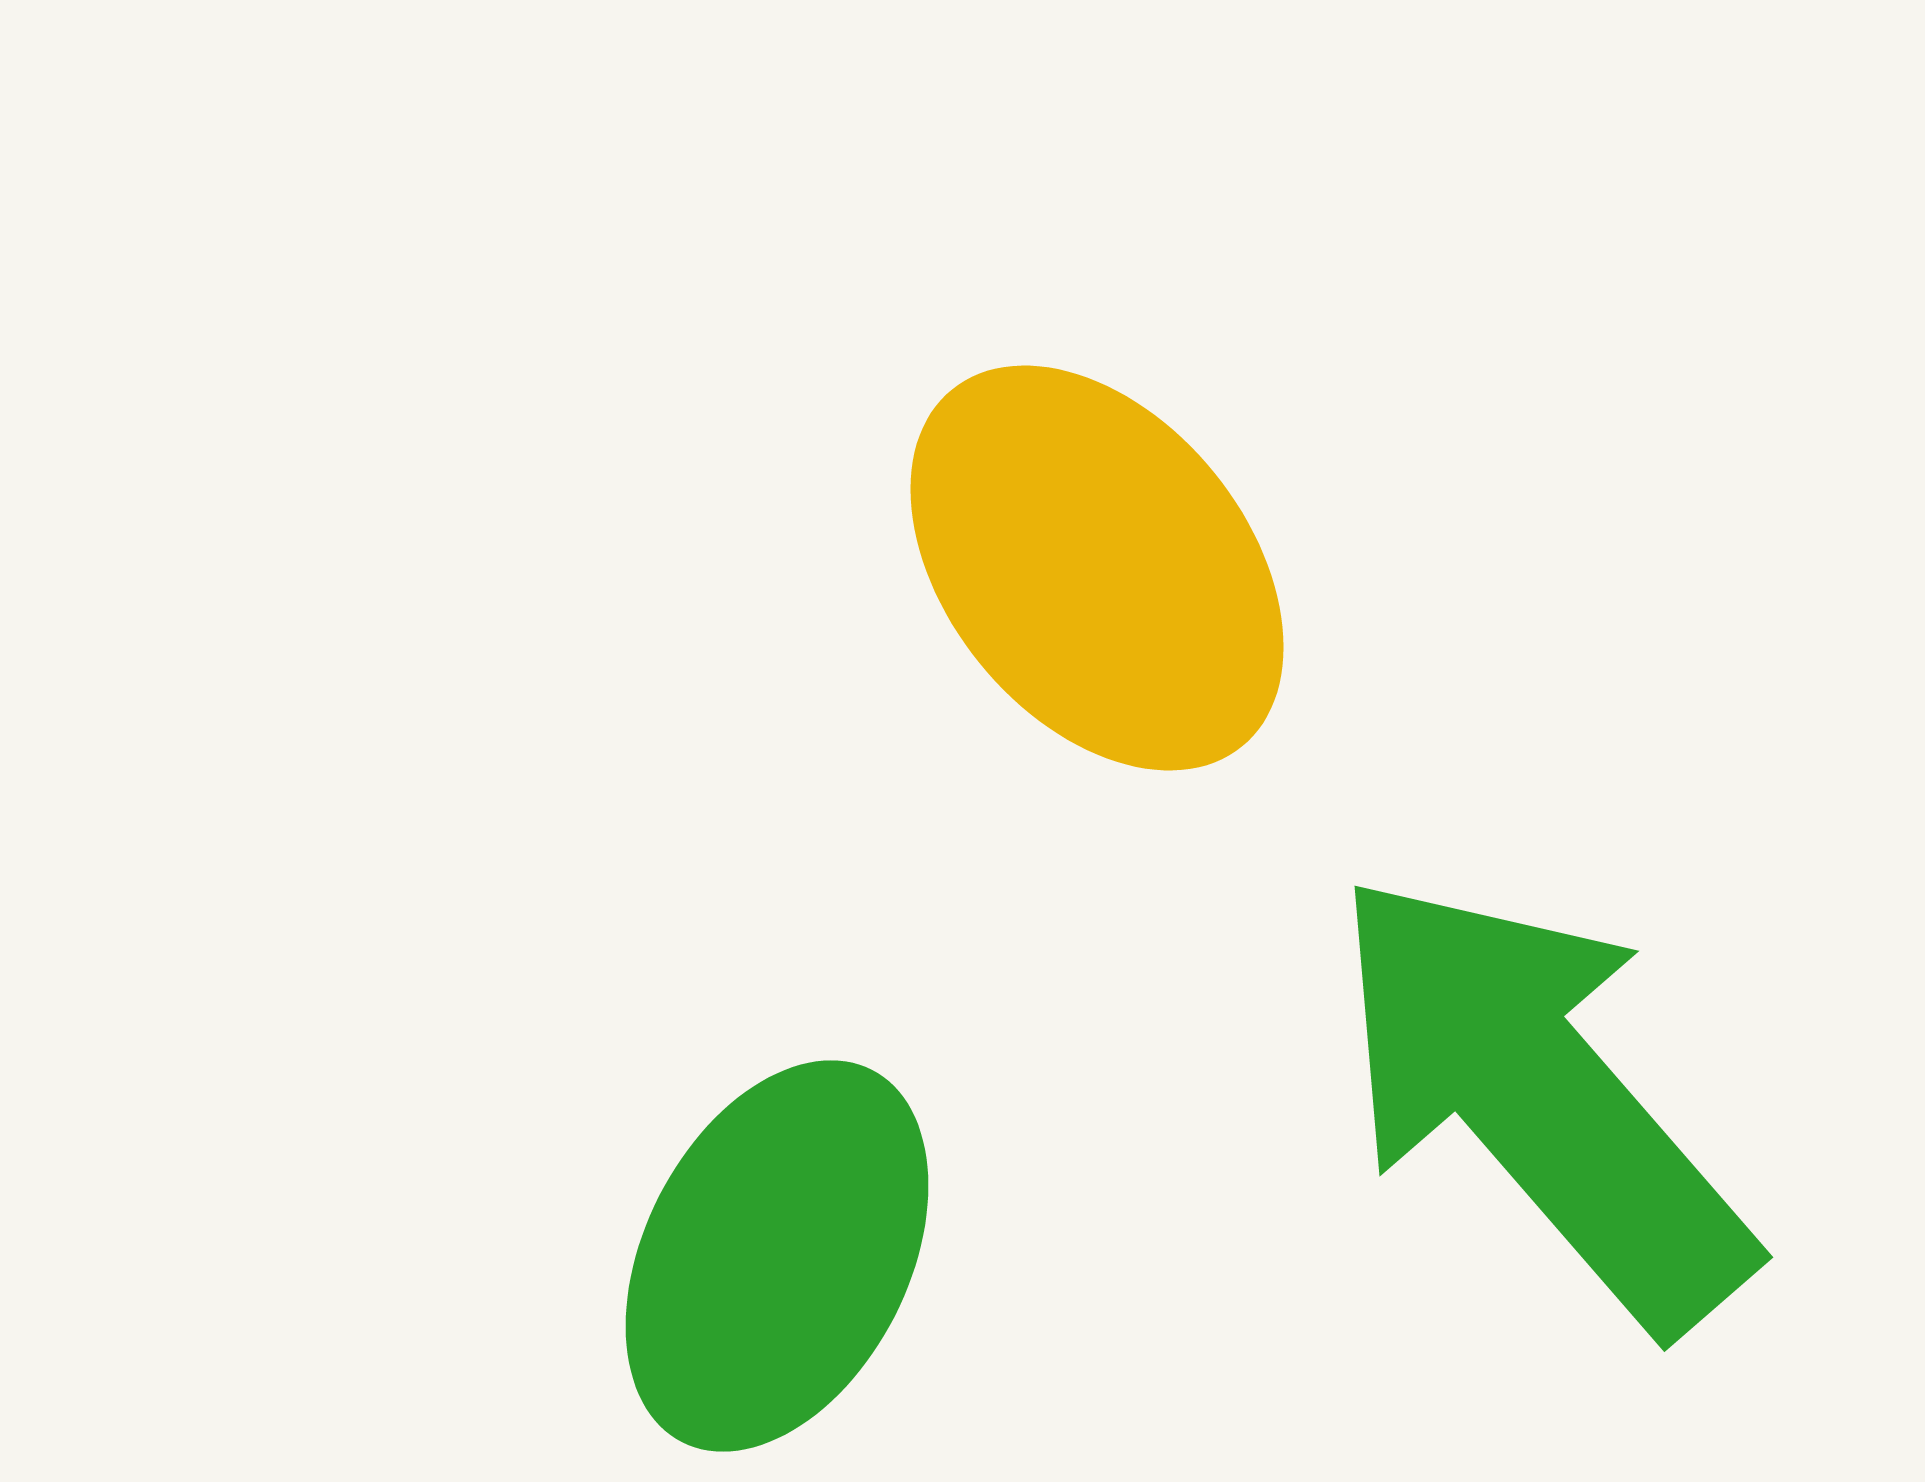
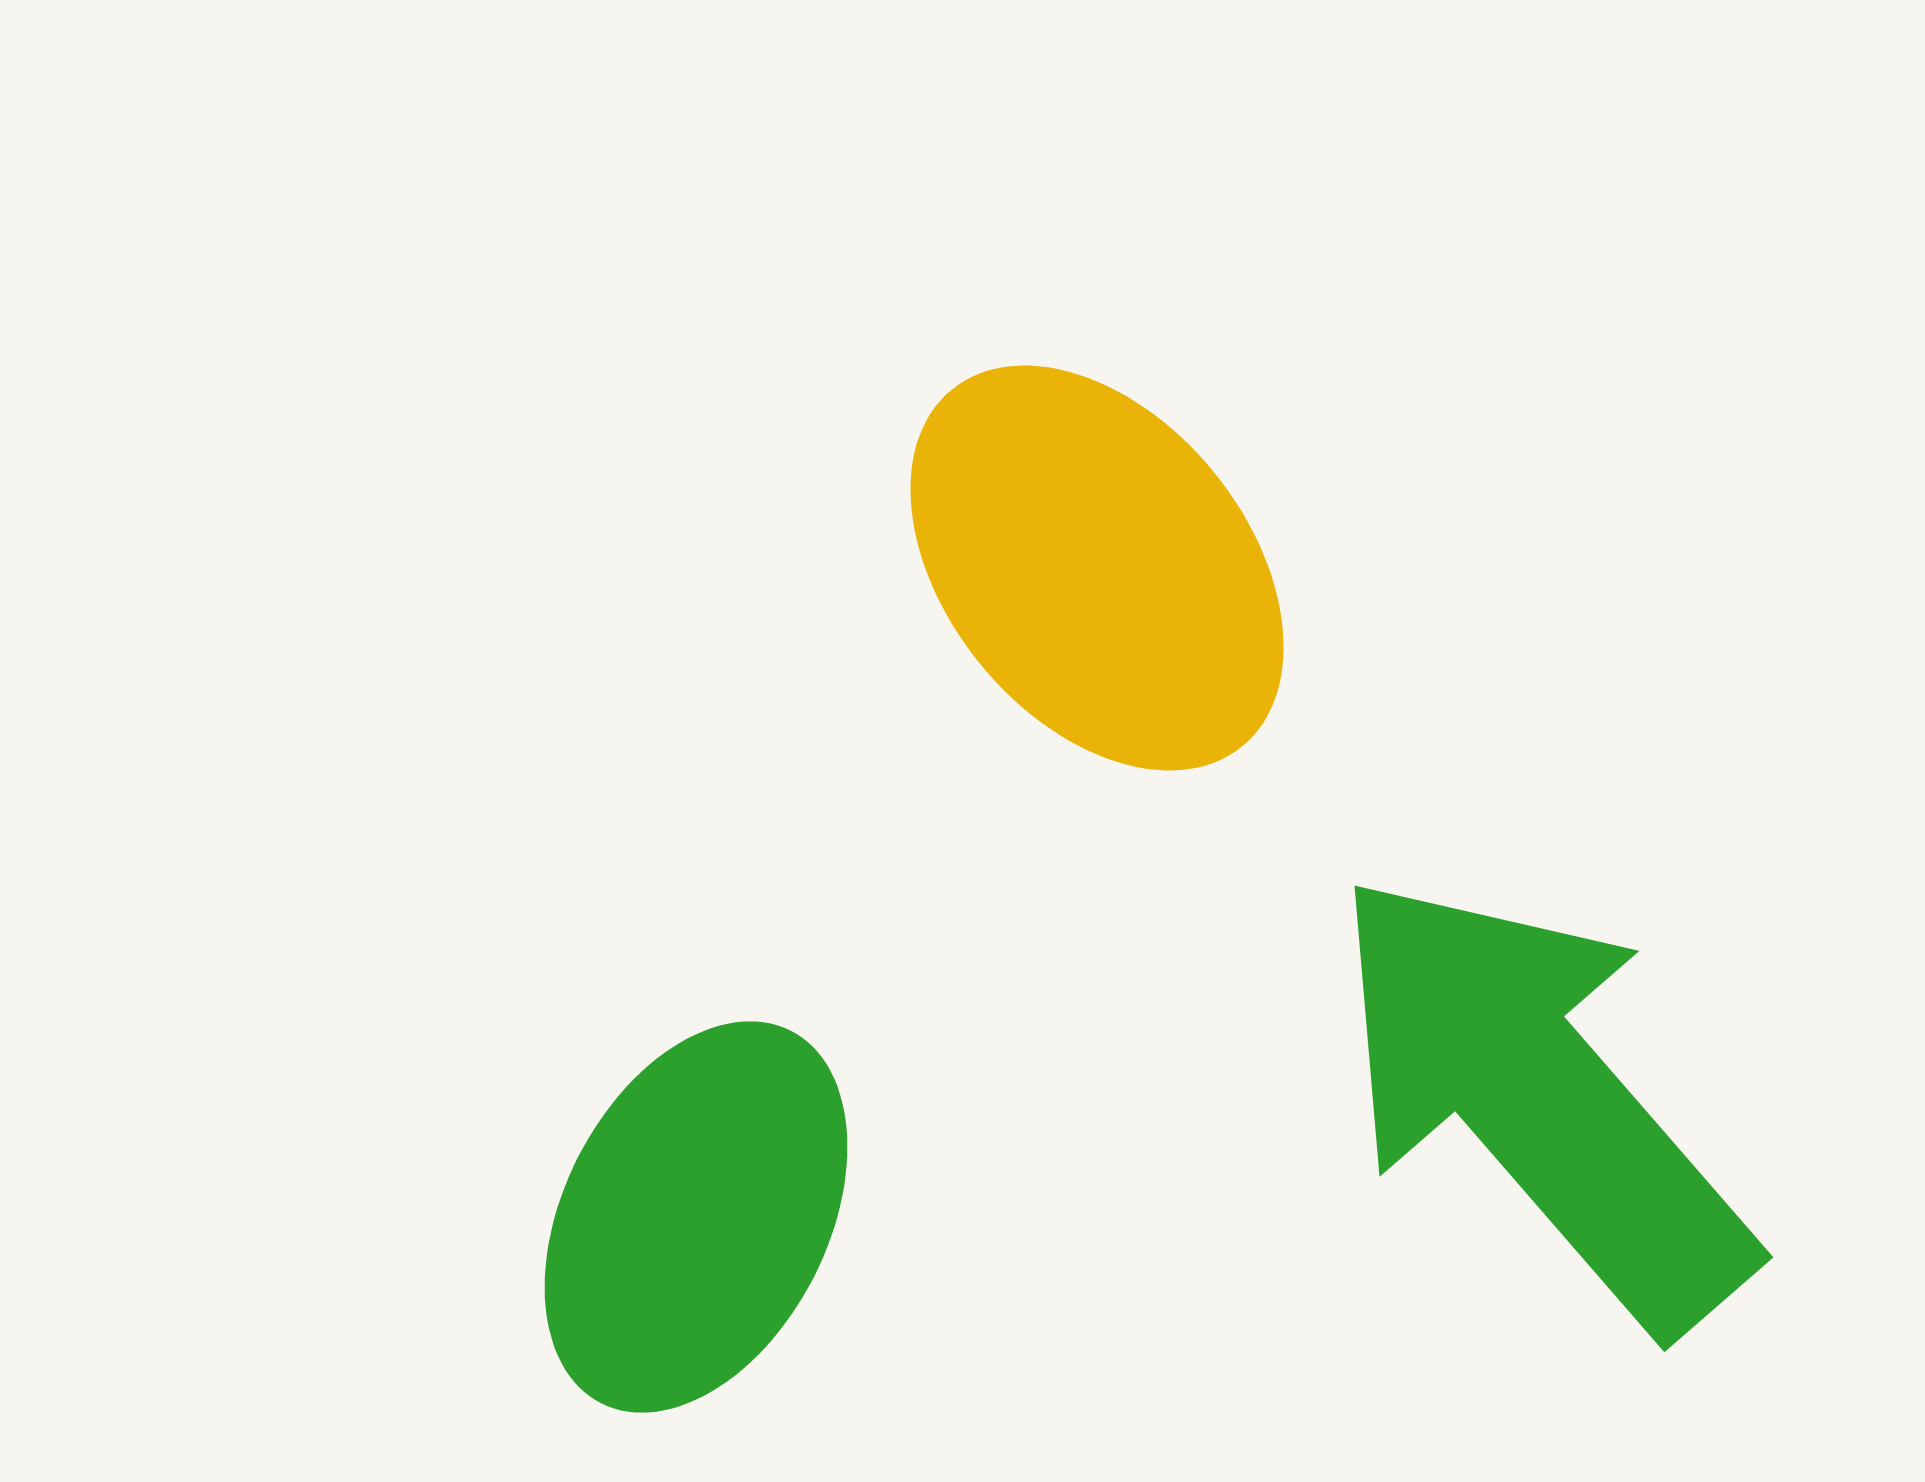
green ellipse: moved 81 px left, 39 px up
